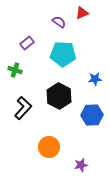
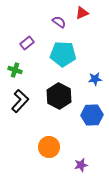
black L-shape: moved 3 px left, 7 px up
